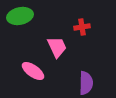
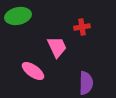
green ellipse: moved 2 px left
